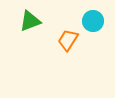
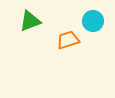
orange trapezoid: rotated 40 degrees clockwise
